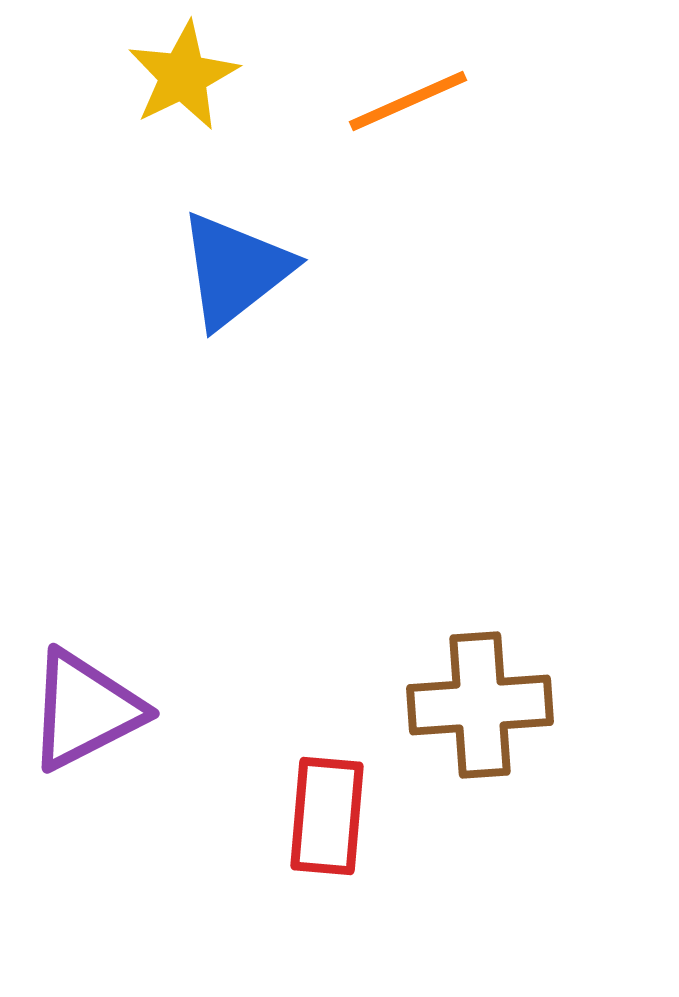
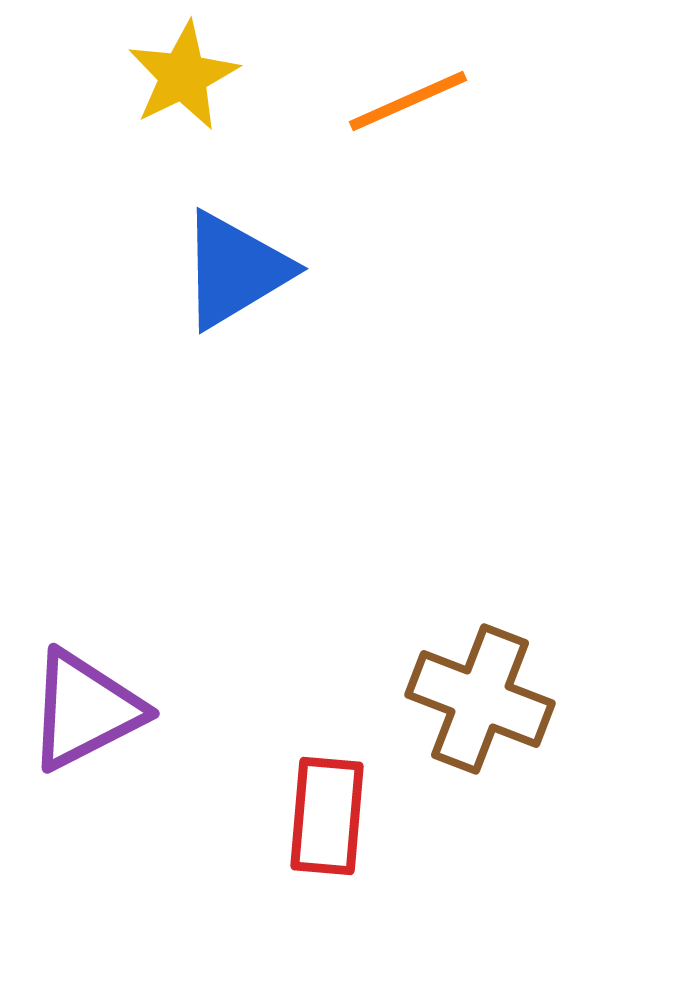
blue triangle: rotated 7 degrees clockwise
brown cross: moved 6 px up; rotated 25 degrees clockwise
